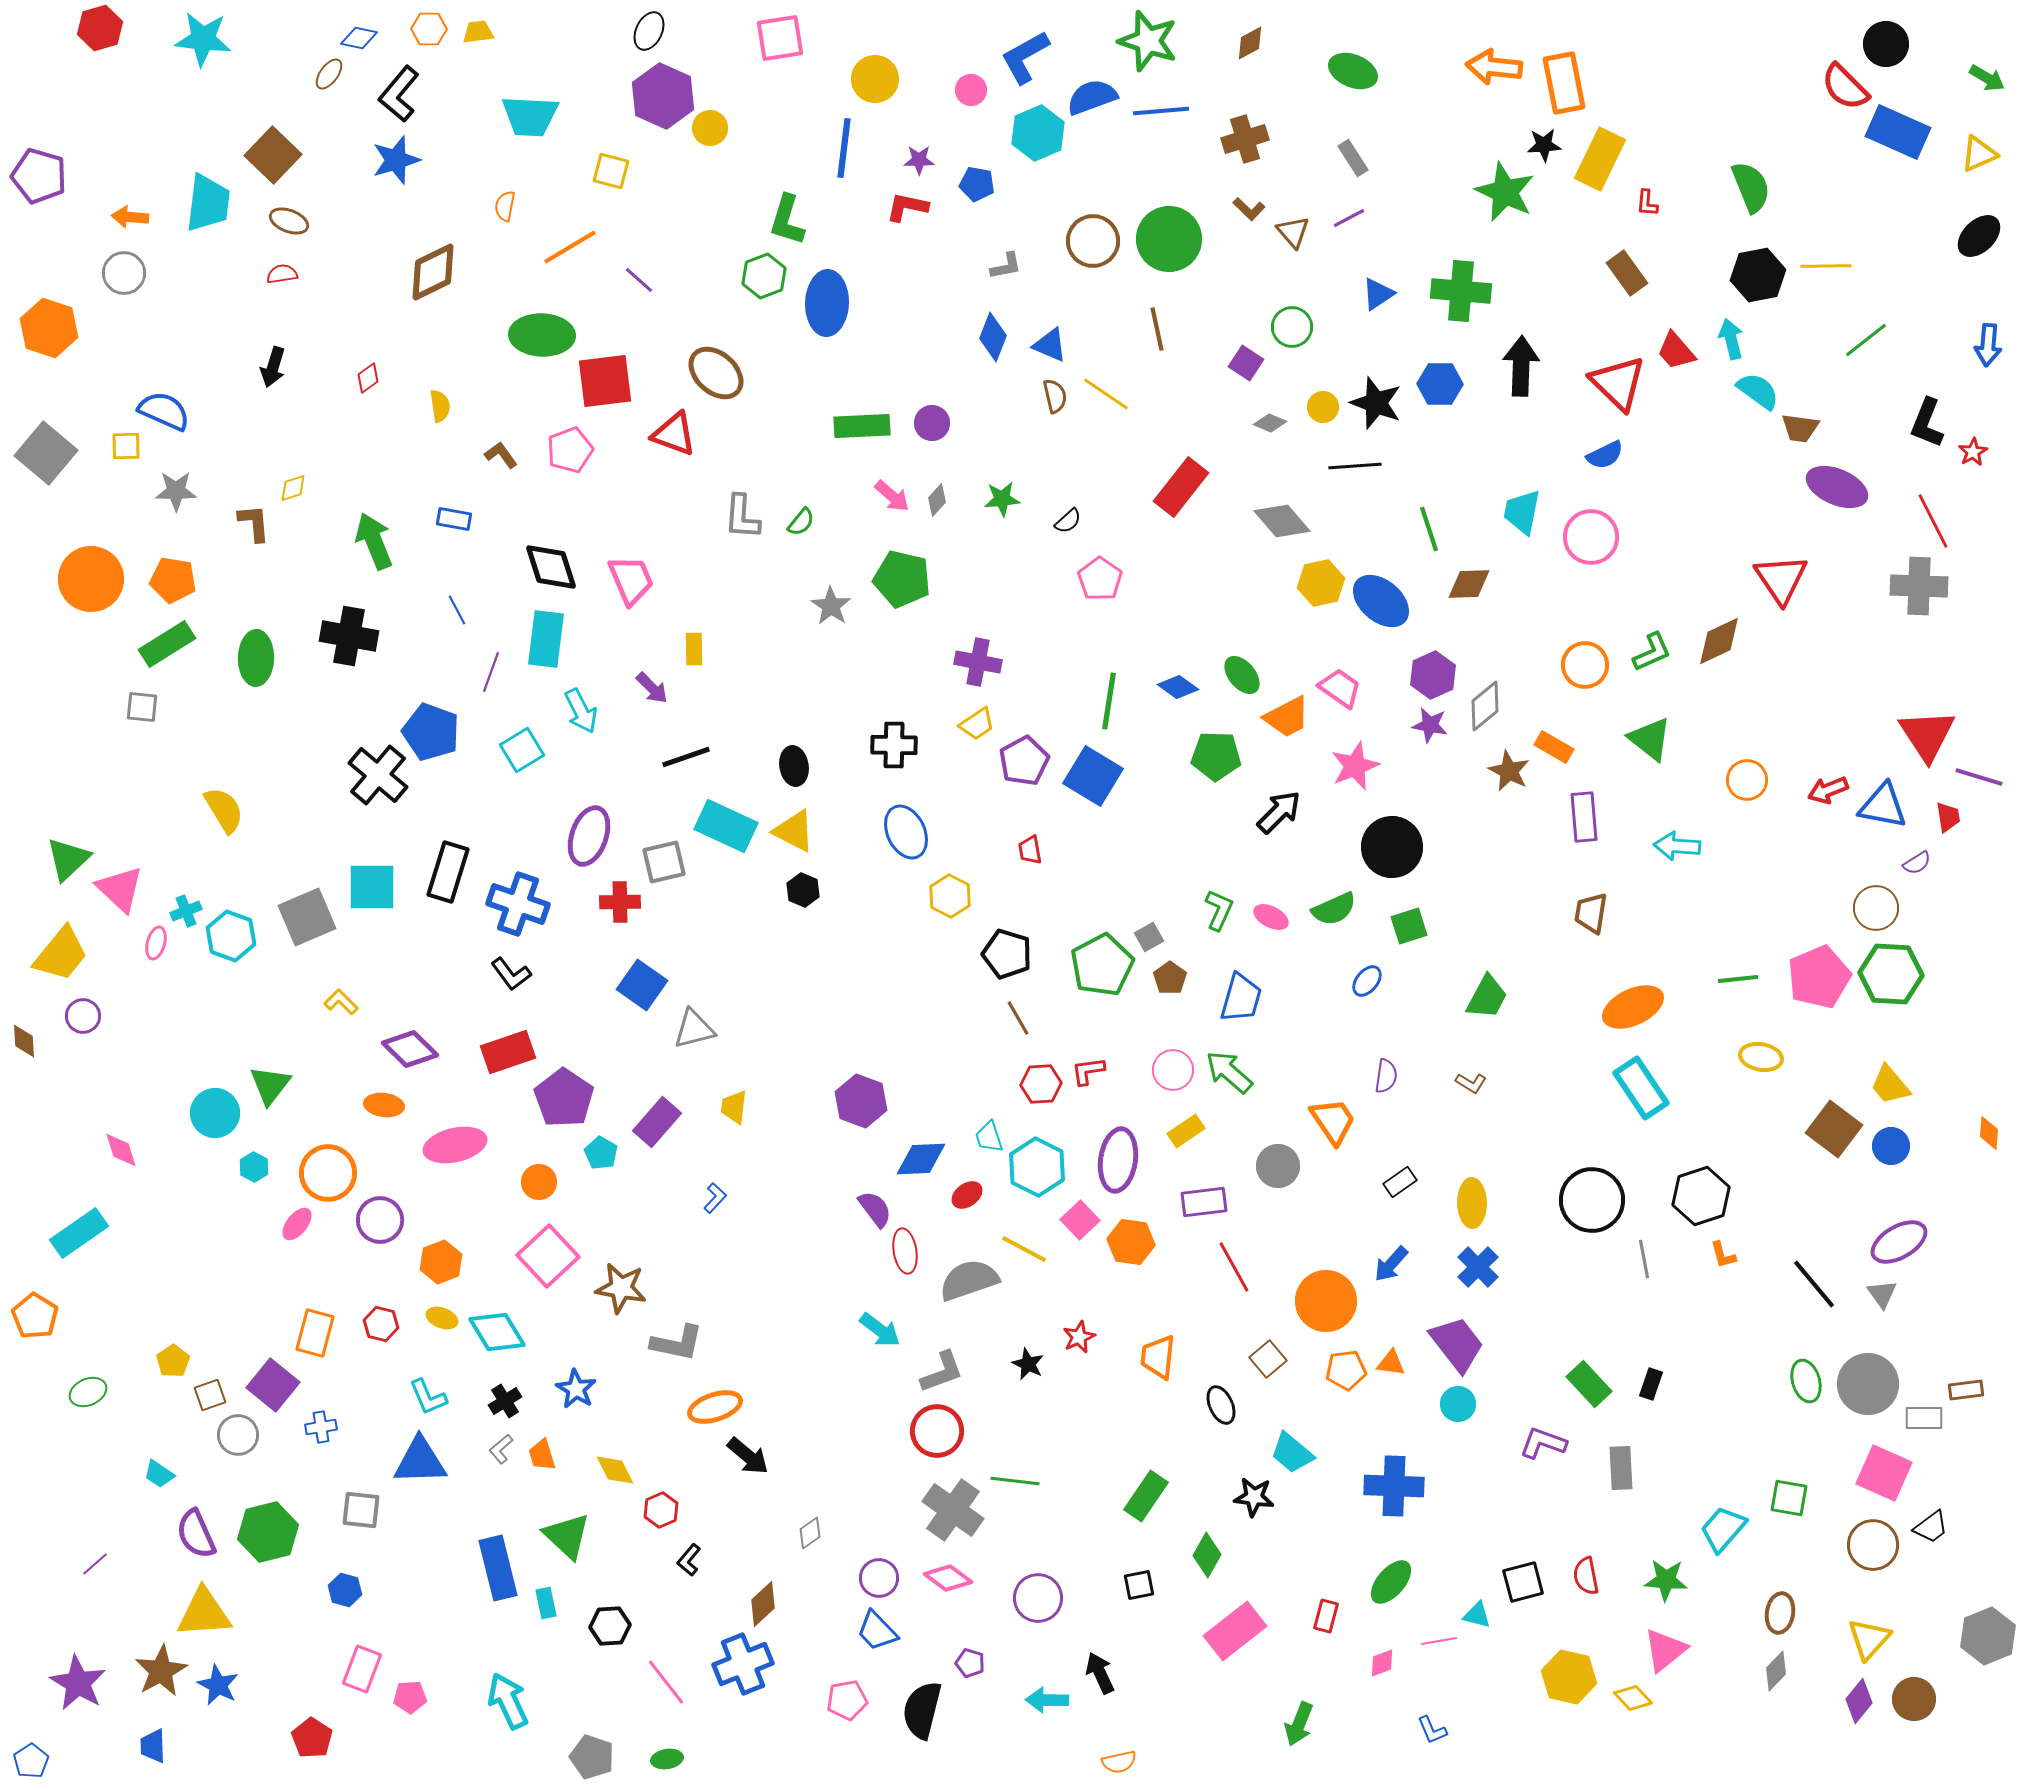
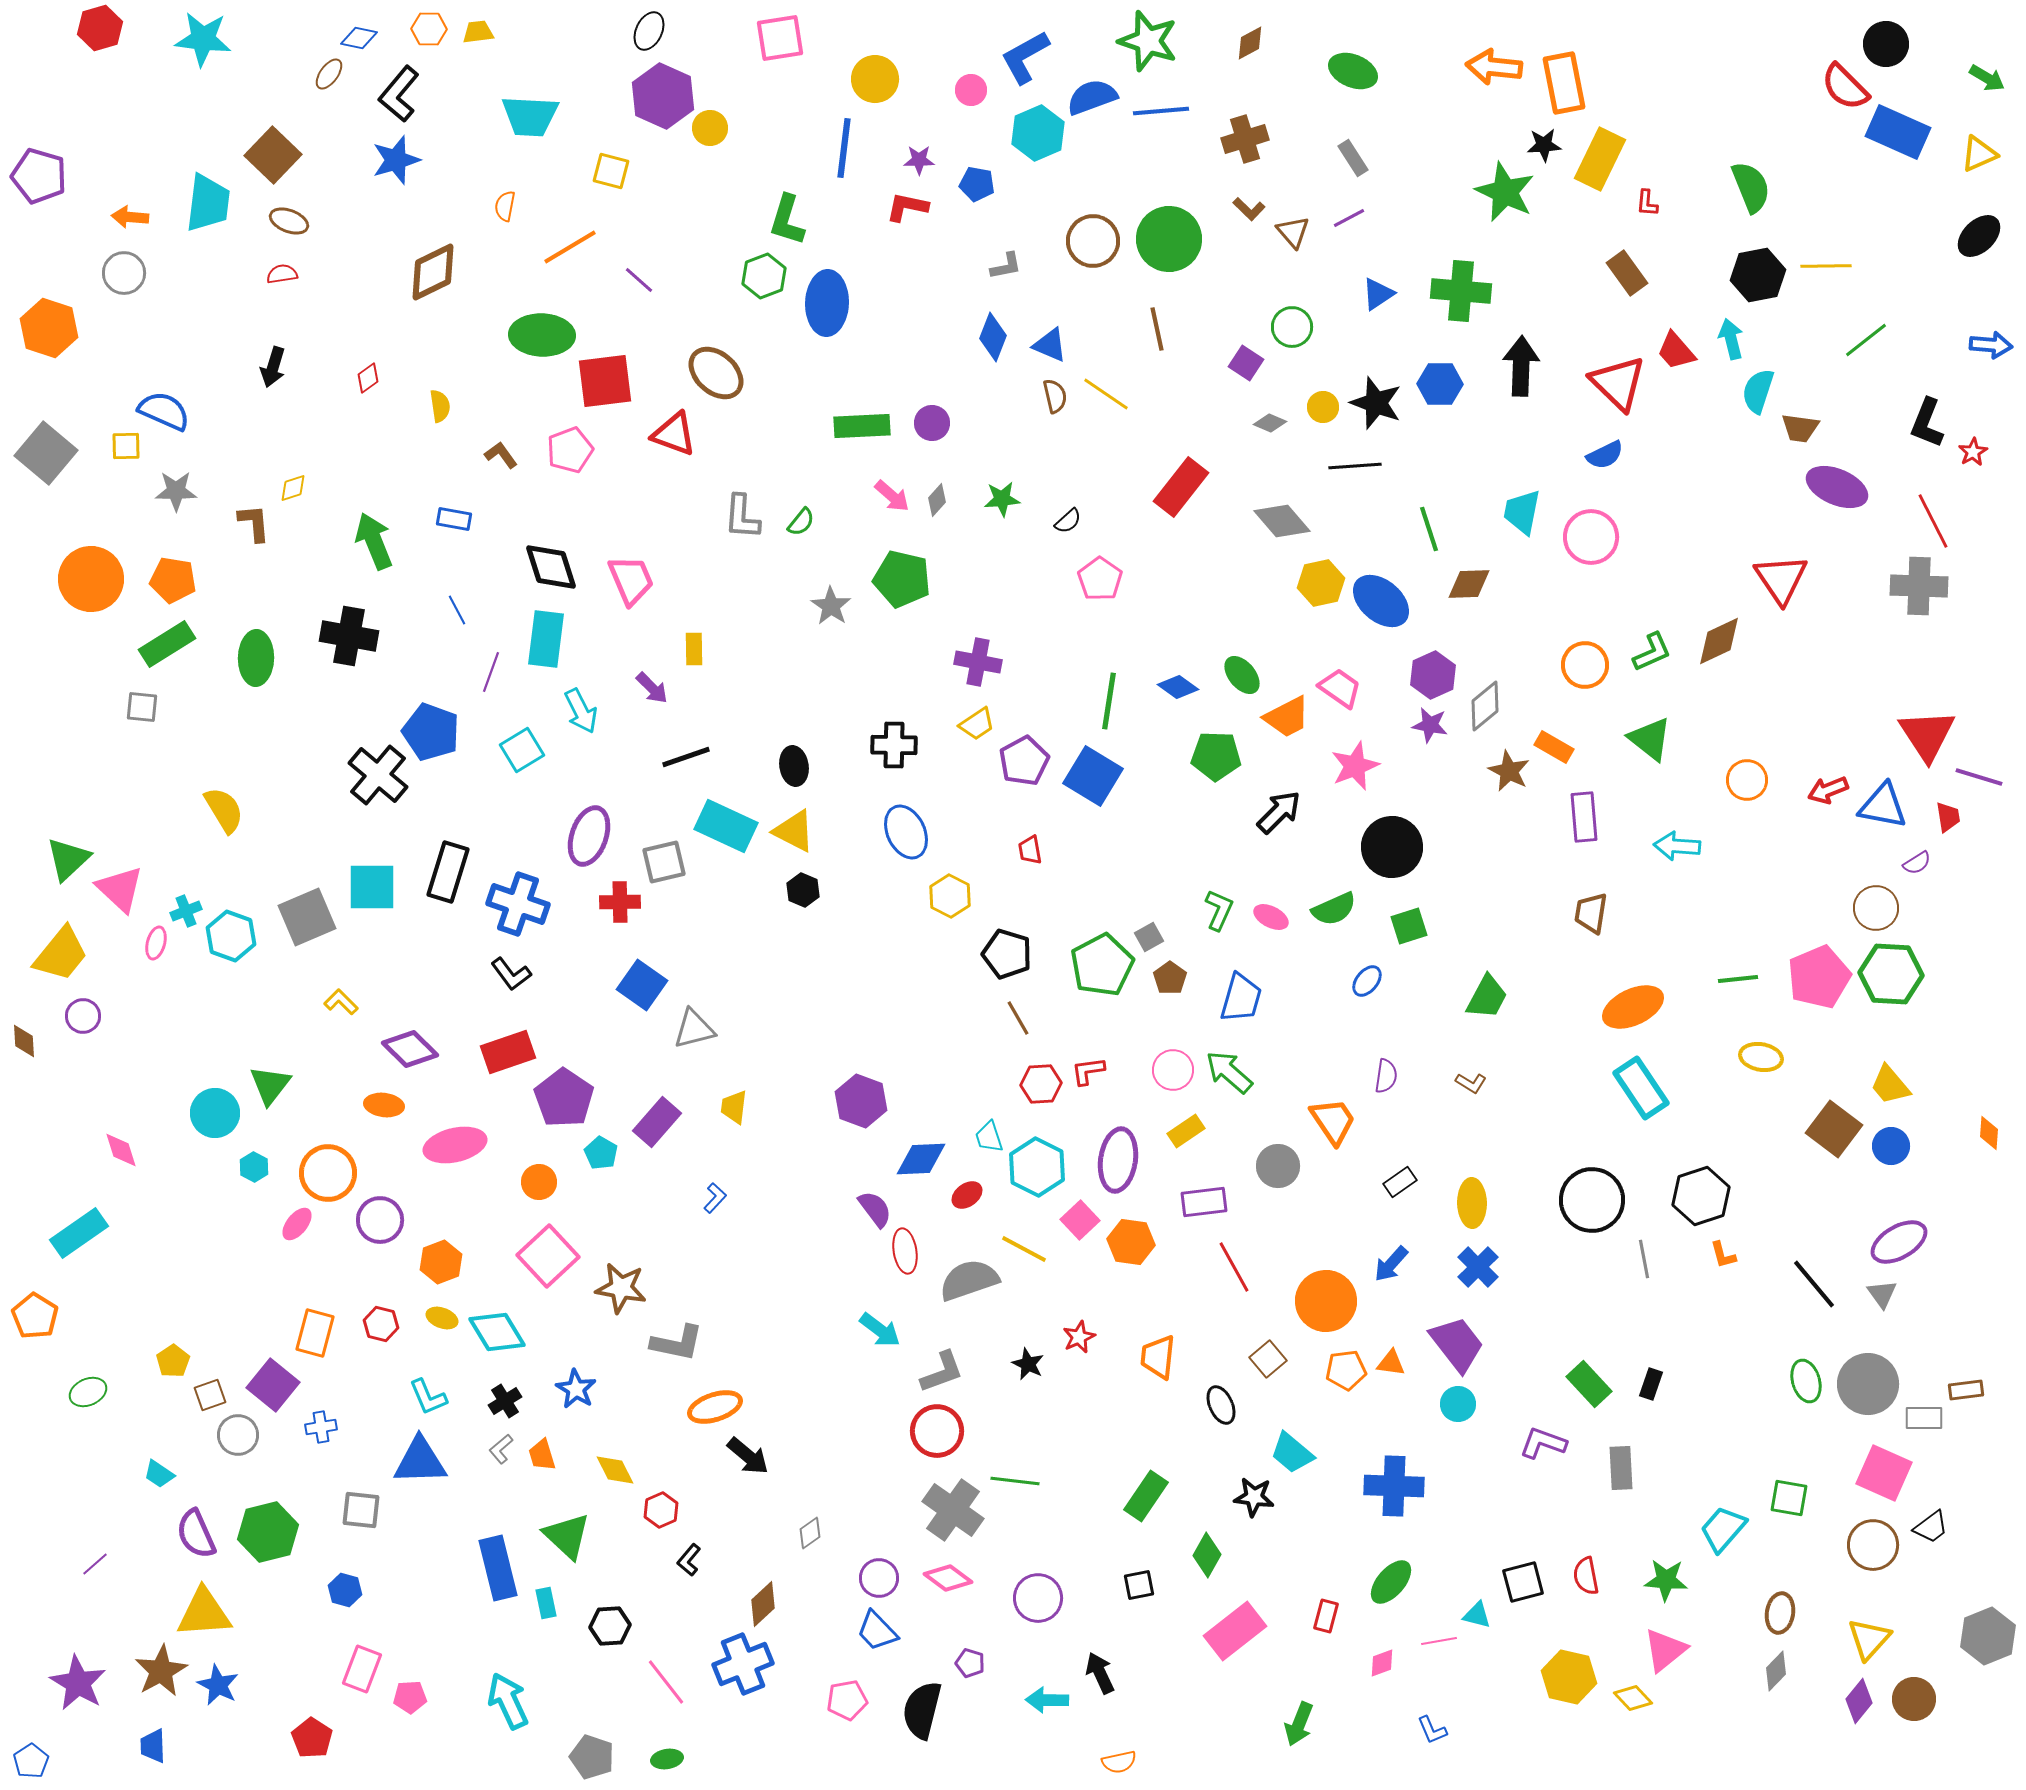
blue arrow at (1988, 345): moved 3 px right; rotated 90 degrees counterclockwise
cyan semicircle at (1758, 391): rotated 108 degrees counterclockwise
